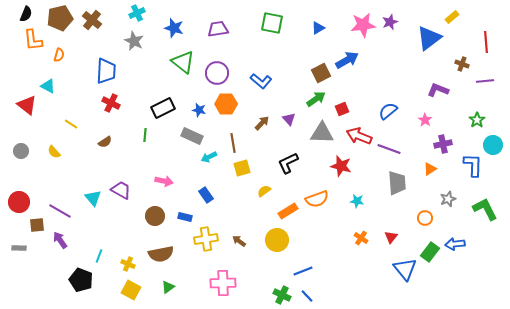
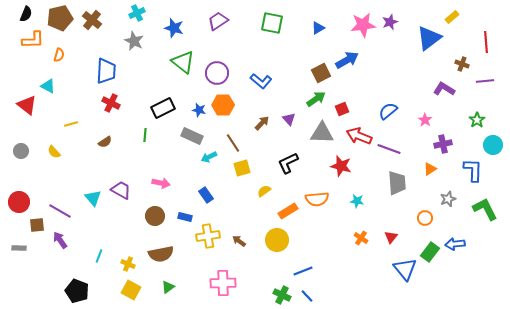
purple trapezoid at (218, 29): moved 8 px up; rotated 25 degrees counterclockwise
orange L-shape at (33, 40): rotated 85 degrees counterclockwise
purple L-shape at (438, 90): moved 6 px right, 1 px up; rotated 10 degrees clockwise
orange hexagon at (226, 104): moved 3 px left, 1 px down
yellow line at (71, 124): rotated 48 degrees counterclockwise
brown line at (233, 143): rotated 24 degrees counterclockwise
blue L-shape at (473, 165): moved 5 px down
pink arrow at (164, 181): moved 3 px left, 2 px down
orange semicircle at (317, 199): rotated 15 degrees clockwise
yellow cross at (206, 239): moved 2 px right, 3 px up
black pentagon at (81, 280): moved 4 px left, 11 px down
